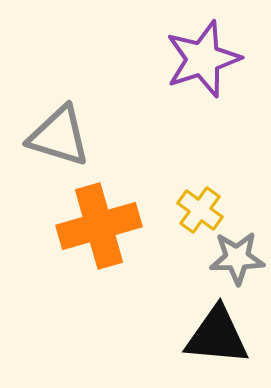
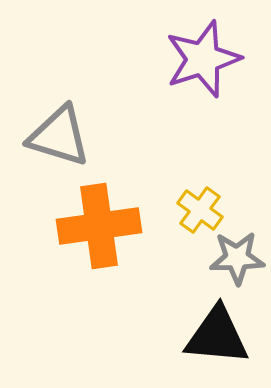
orange cross: rotated 8 degrees clockwise
